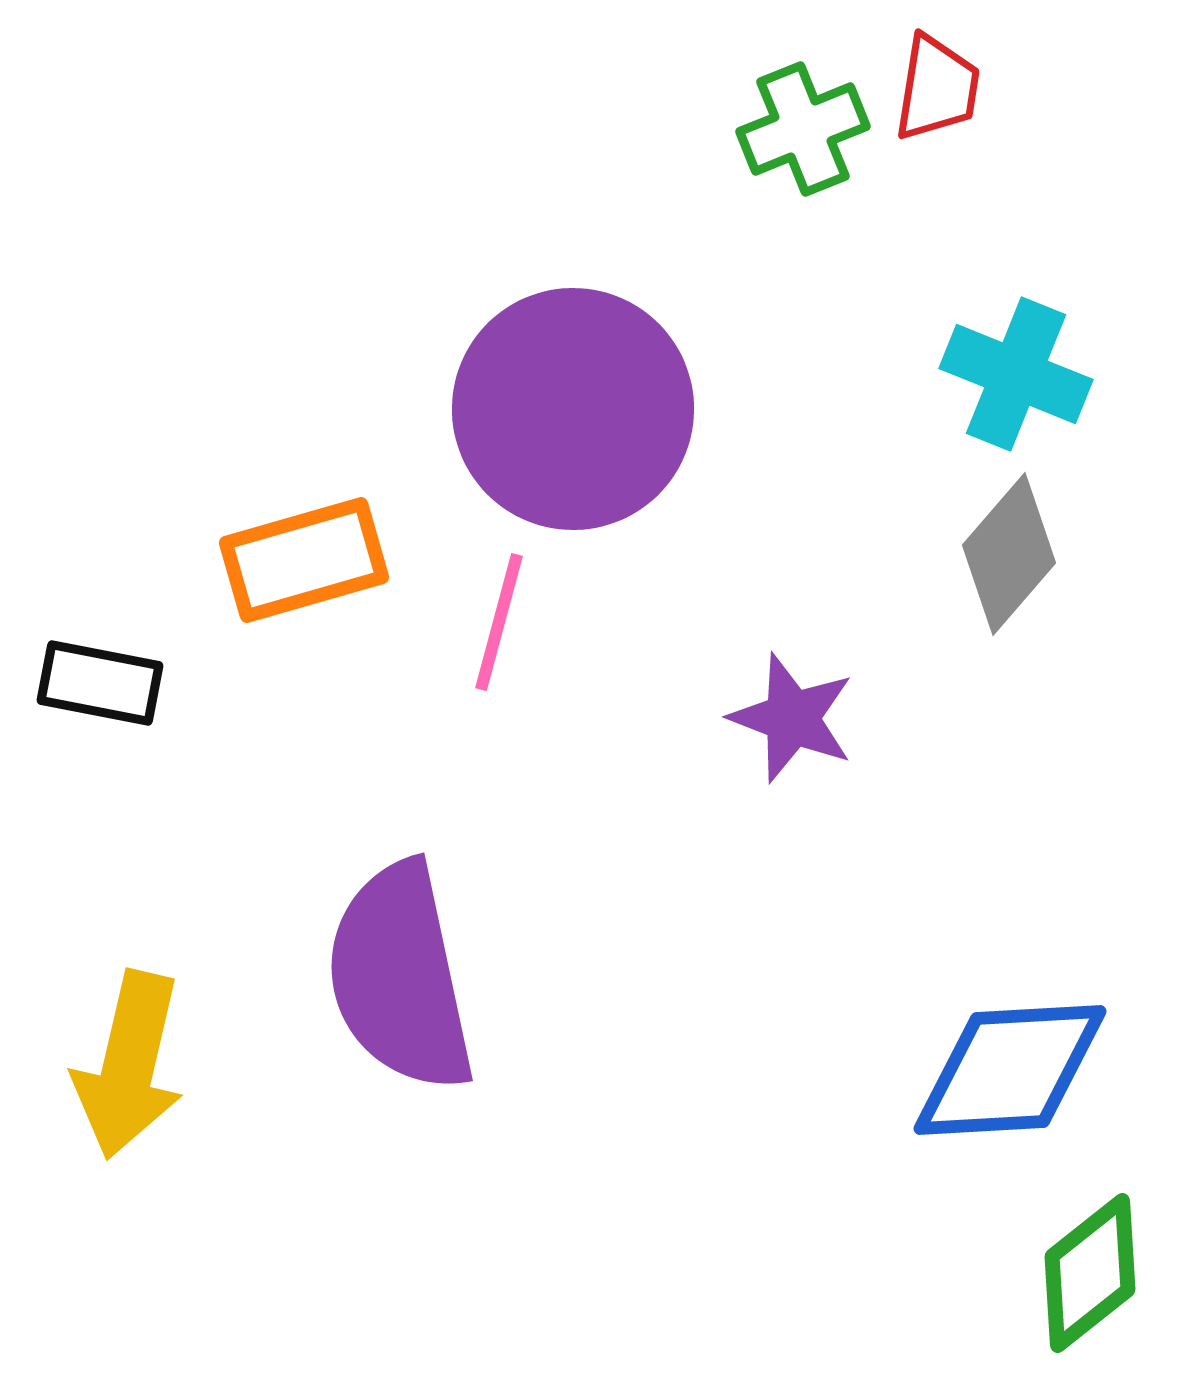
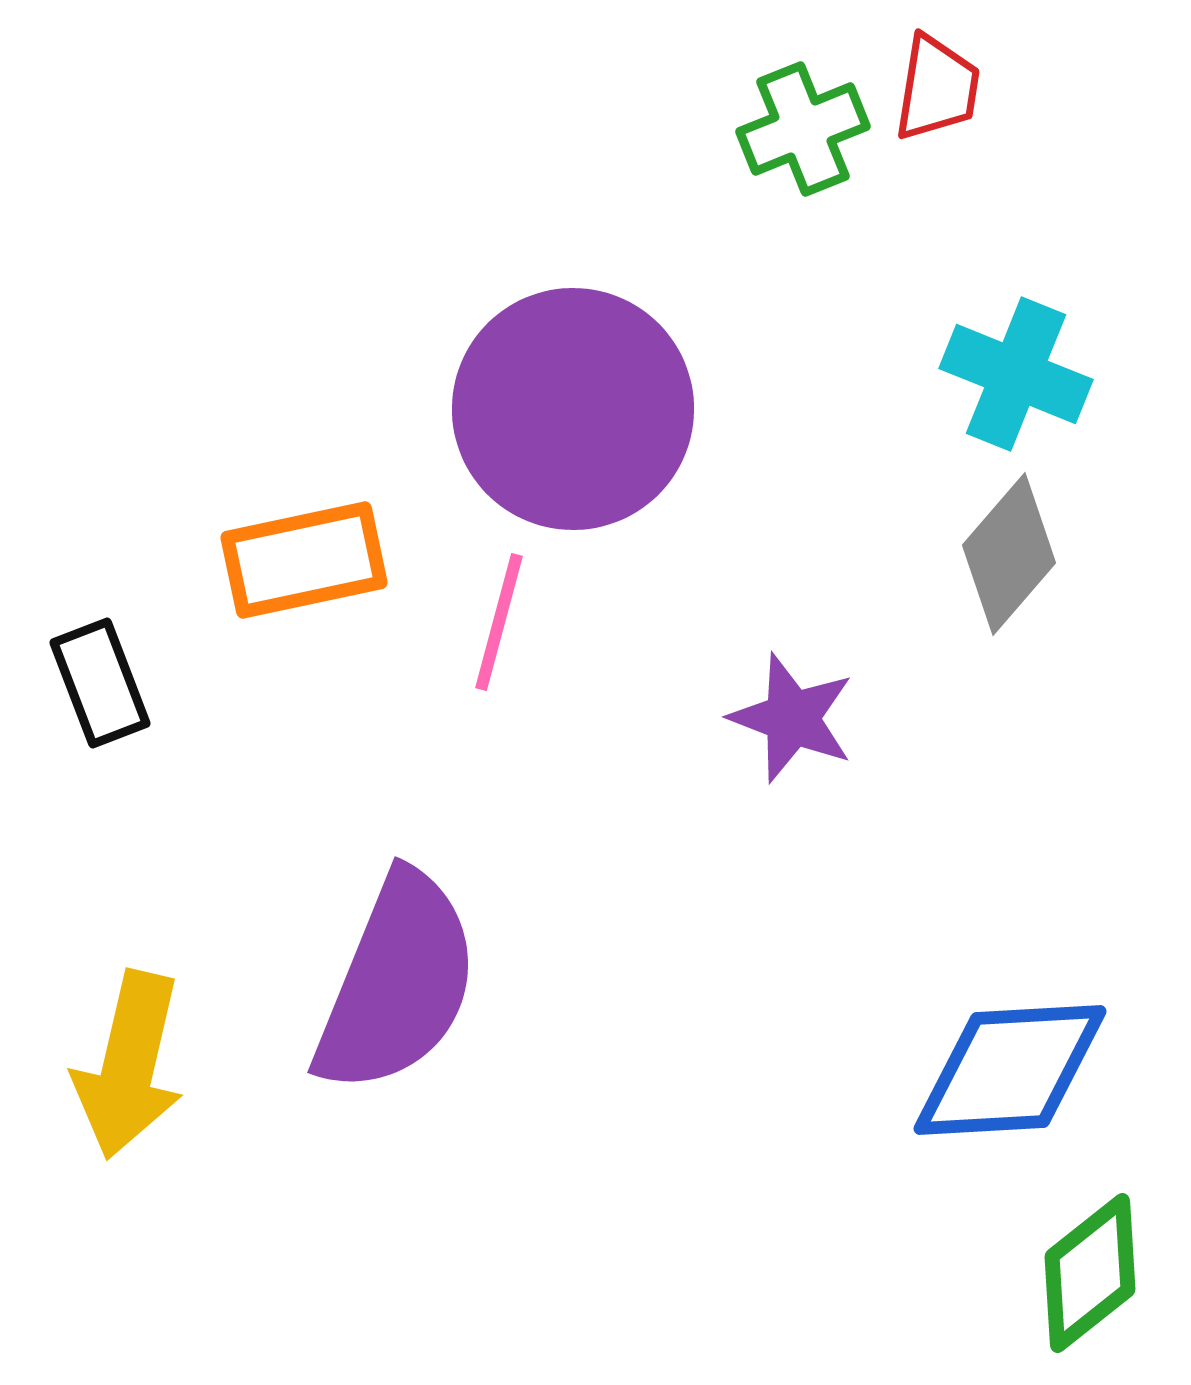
orange rectangle: rotated 4 degrees clockwise
black rectangle: rotated 58 degrees clockwise
purple semicircle: moved 3 px left, 6 px down; rotated 146 degrees counterclockwise
